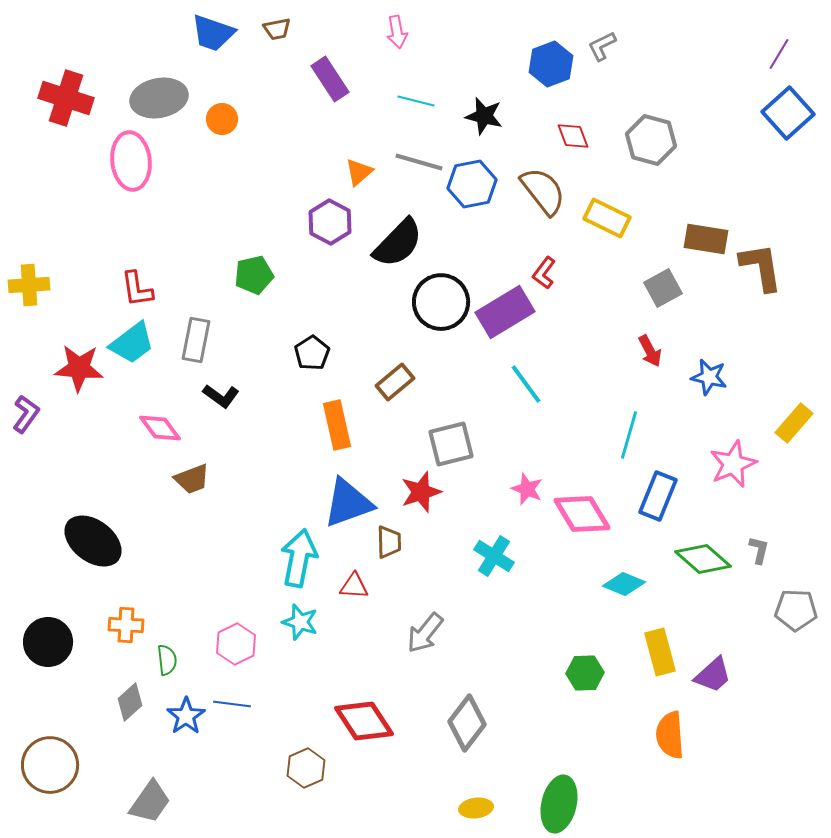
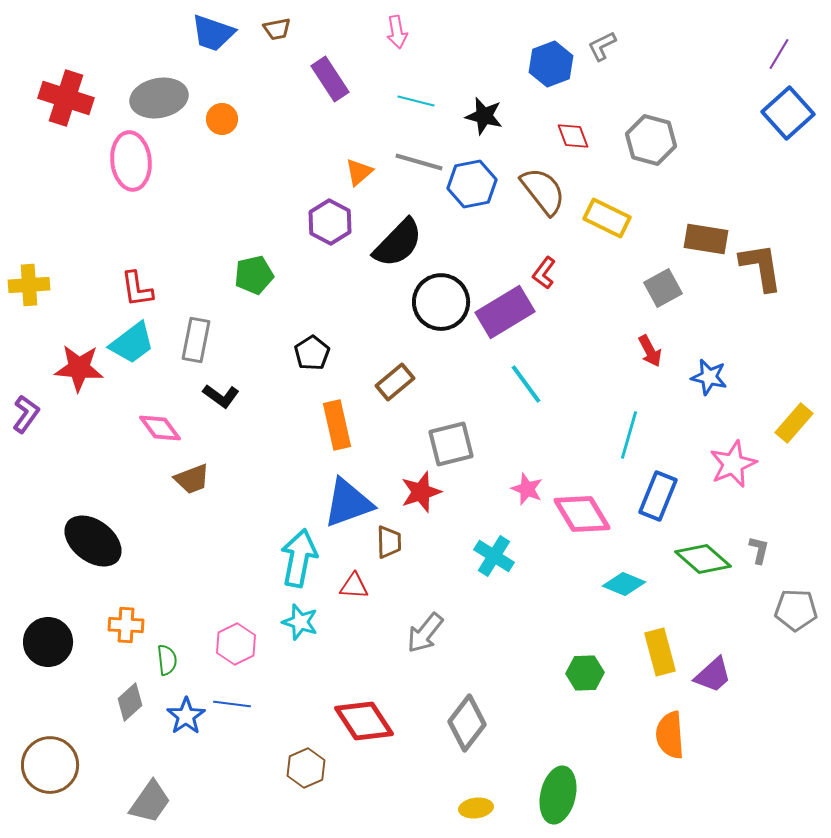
green ellipse at (559, 804): moved 1 px left, 9 px up
